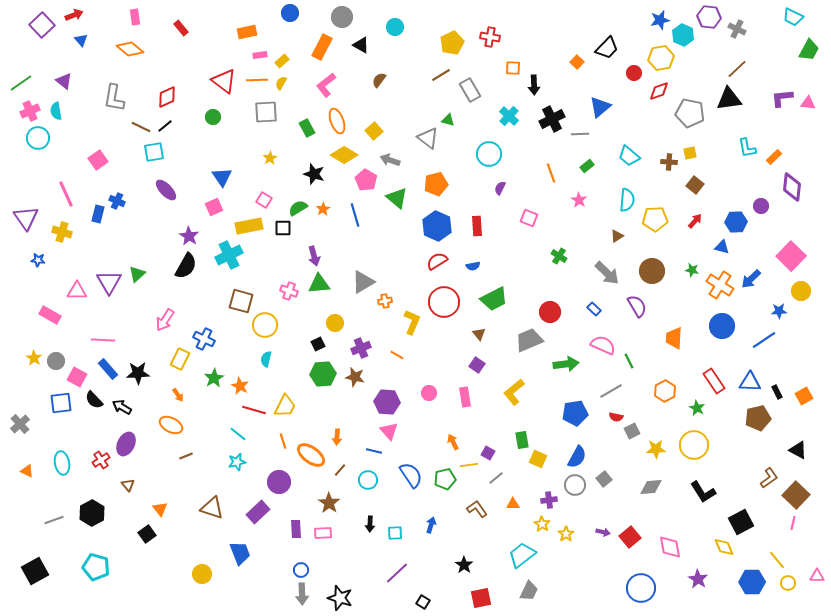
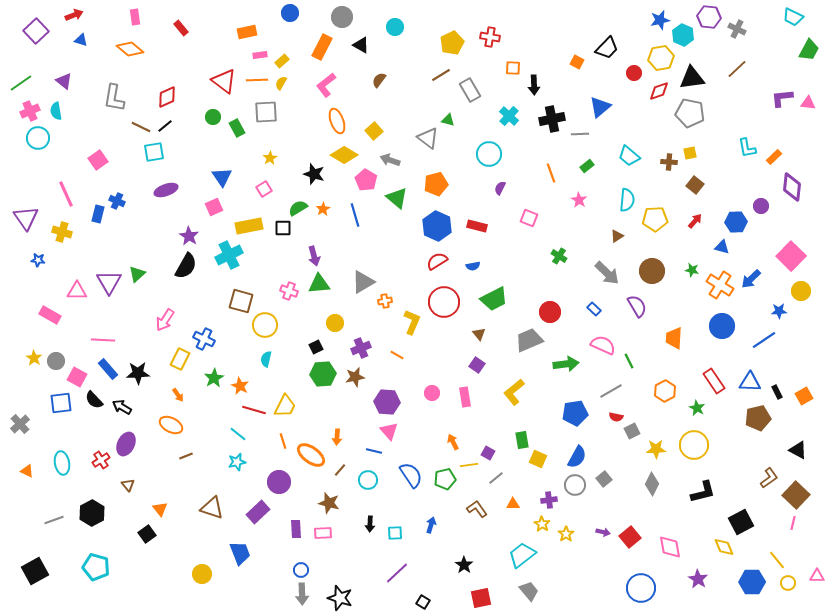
purple square at (42, 25): moved 6 px left, 6 px down
blue triangle at (81, 40): rotated 32 degrees counterclockwise
orange square at (577, 62): rotated 16 degrees counterclockwise
black triangle at (729, 99): moved 37 px left, 21 px up
black cross at (552, 119): rotated 15 degrees clockwise
green rectangle at (307, 128): moved 70 px left
purple ellipse at (166, 190): rotated 65 degrees counterclockwise
pink square at (264, 200): moved 11 px up; rotated 28 degrees clockwise
red rectangle at (477, 226): rotated 72 degrees counterclockwise
black square at (318, 344): moved 2 px left, 3 px down
brown star at (355, 377): rotated 24 degrees counterclockwise
pink circle at (429, 393): moved 3 px right
gray diamond at (651, 487): moved 1 px right, 3 px up; rotated 60 degrees counterclockwise
black L-shape at (703, 492): rotated 72 degrees counterclockwise
brown star at (329, 503): rotated 20 degrees counterclockwise
gray trapezoid at (529, 591): rotated 65 degrees counterclockwise
